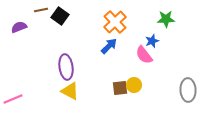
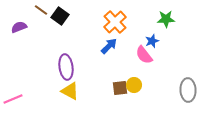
brown line: rotated 48 degrees clockwise
